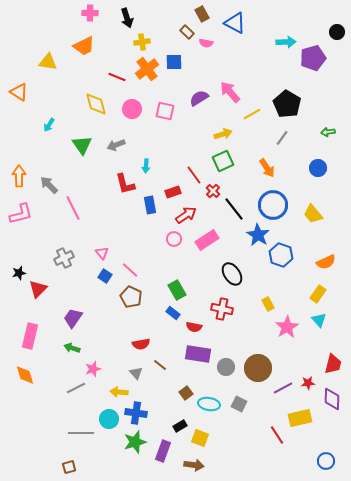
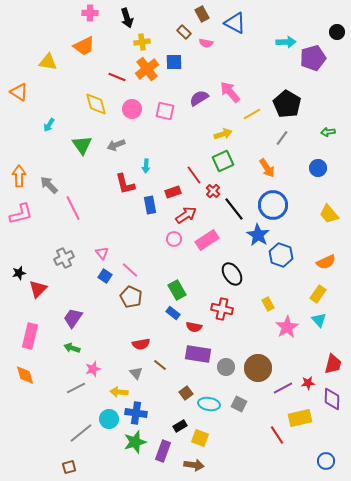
brown rectangle at (187, 32): moved 3 px left
yellow trapezoid at (313, 214): moved 16 px right
gray line at (81, 433): rotated 40 degrees counterclockwise
